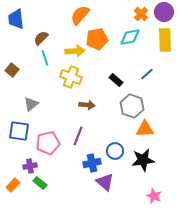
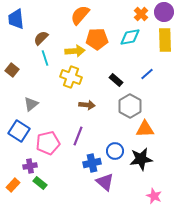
orange pentagon: rotated 10 degrees clockwise
gray hexagon: moved 2 px left; rotated 10 degrees clockwise
blue square: rotated 25 degrees clockwise
black star: moved 2 px left, 1 px up
